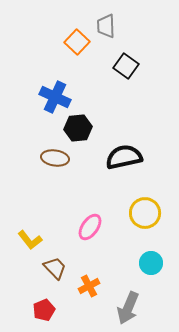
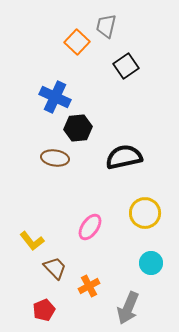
gray trapezoid: rotated 15 degrees clockwise
black square: rotated 20 degrees clockwise
yellow L-shape: moved 2 px right, 1 px down
